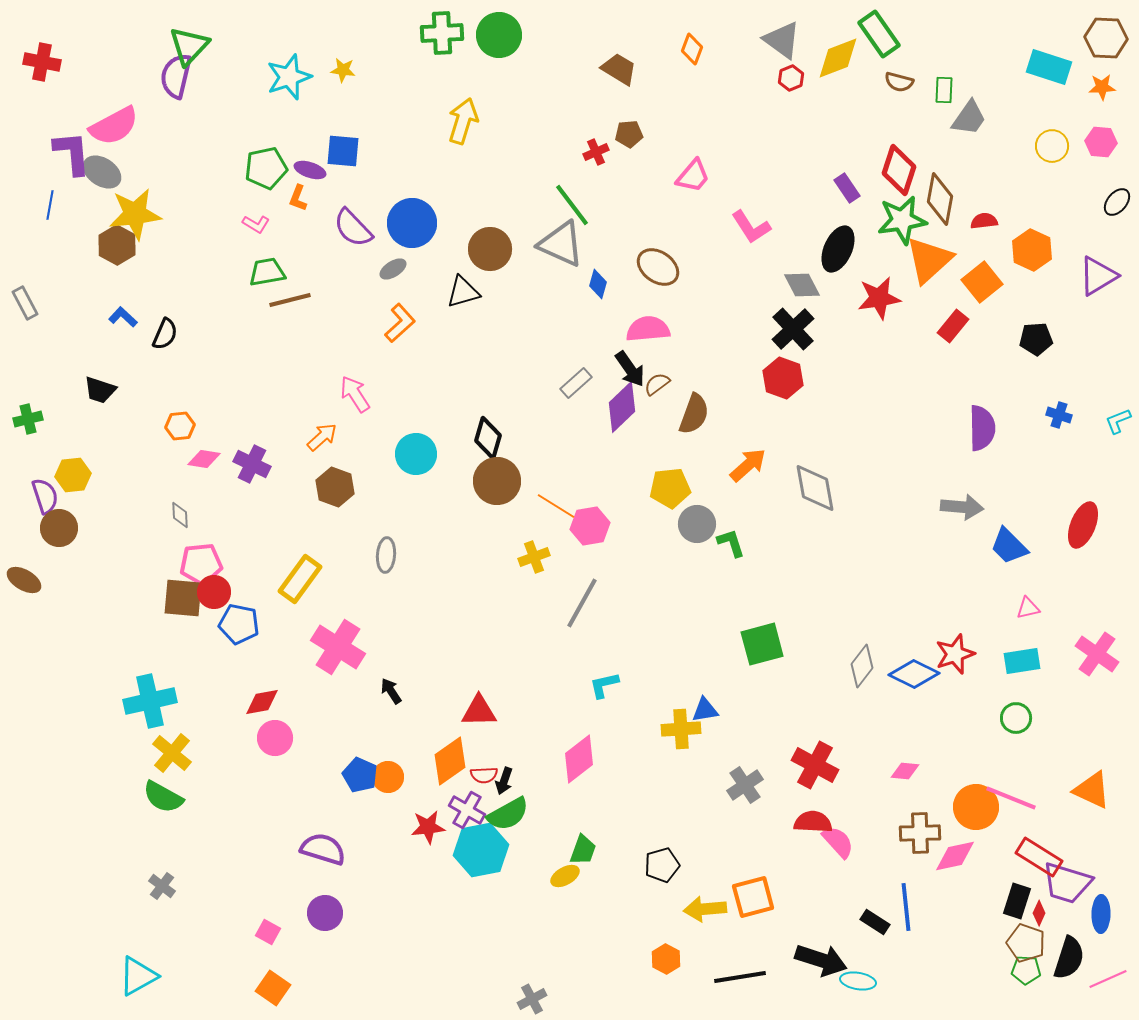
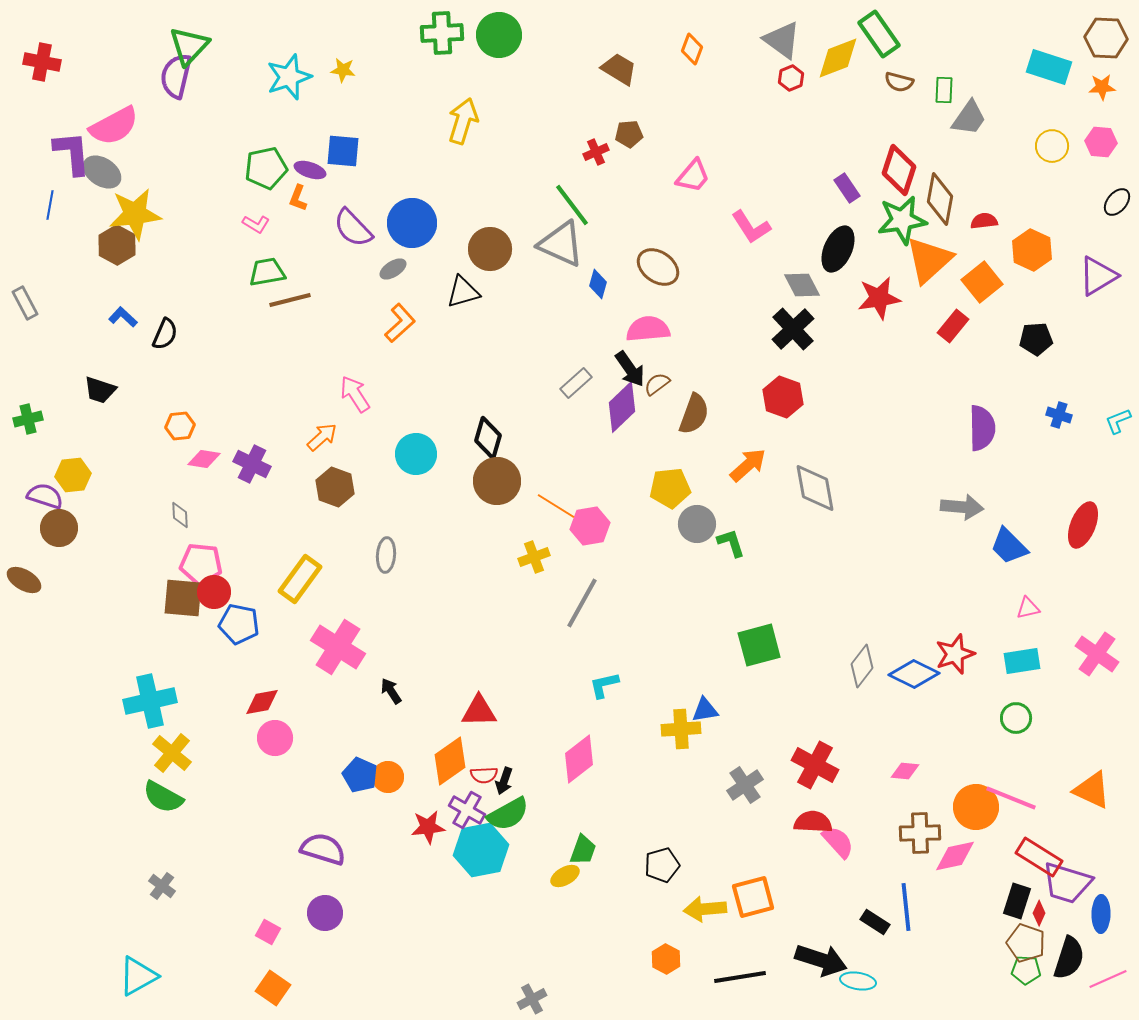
red hexagon at (783, 378): moved 19 px down
purple semicircle at (45, 496): rotated 54 degrees counterclockwise
pink pentagon at (201, 564): rotated 12 degrees clockwise
green square at (762, 644): moved 3 px left, 1 px down
